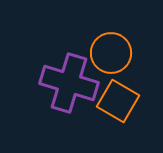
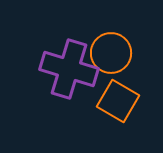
purple cross: moved 14 px up
